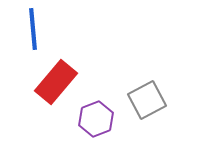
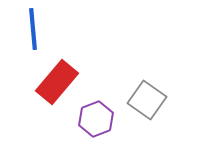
red rectangle: moved 1 px right
gray square: rotated 27 degrees counterclockwise
